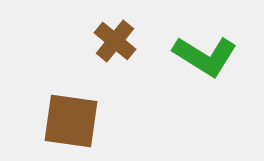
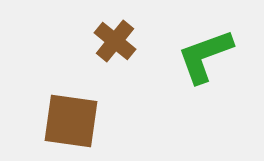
green L-shape: rotated 128 degrees clockwise
